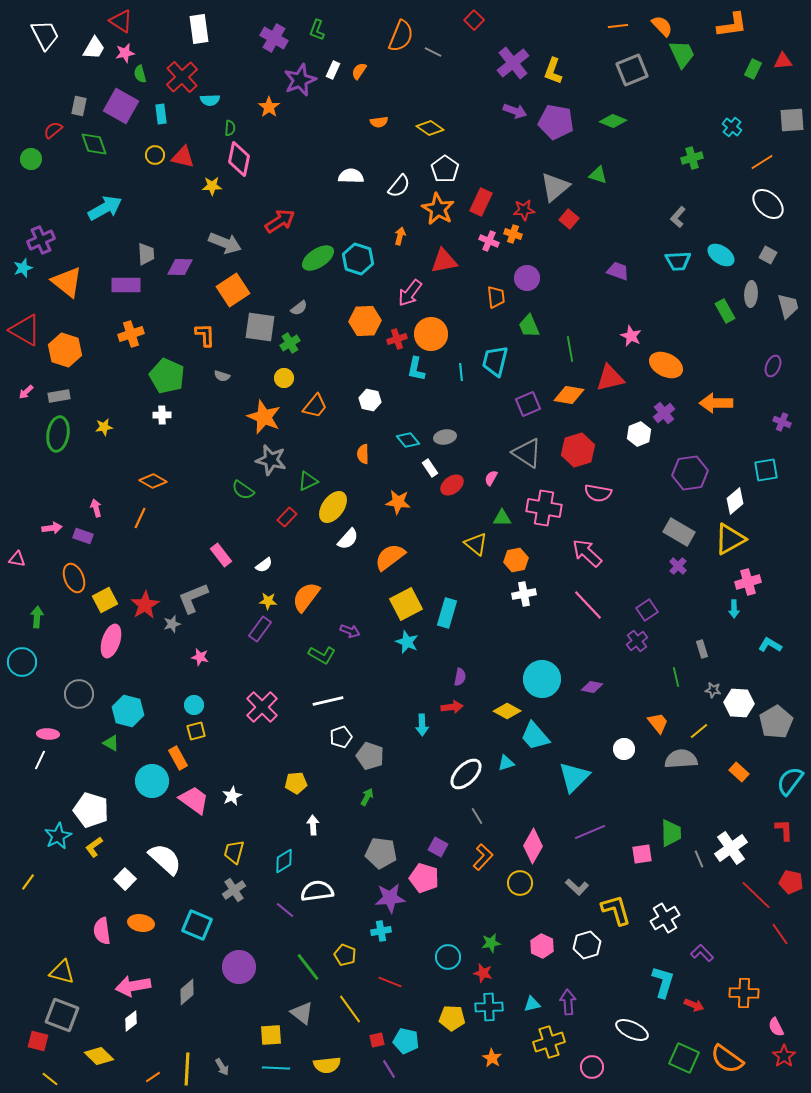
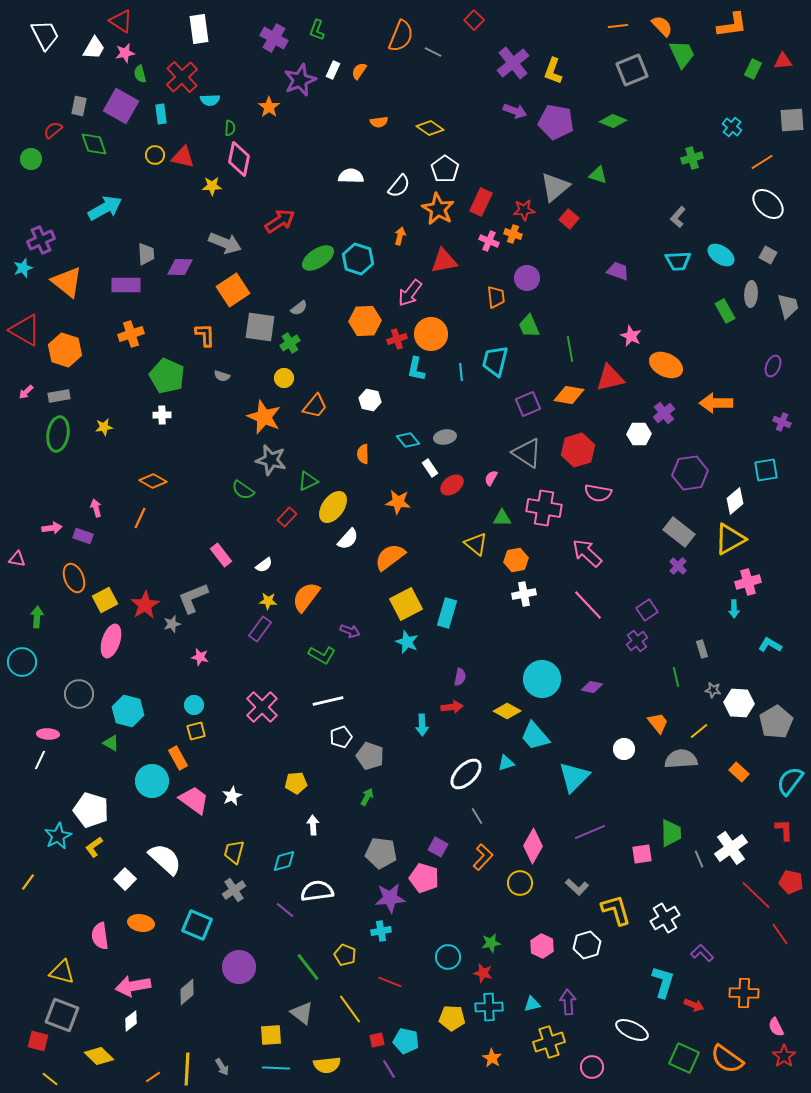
white hexagon at (639, 434): rotated 20 degrees clockwise
gray rectangle at (679, 532): rotated 8 degrees clockwise
cyan diamond at (284, 861): rotated 15 degrees clockwise
pink semicircle at (102, 931): moved 2 px left, 5 px down
